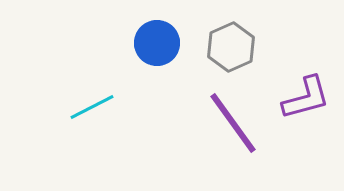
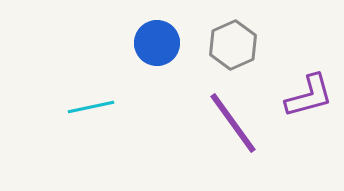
gray hexagon: moved 2 px right, 2 px up
purple L-shape: moved 3 px right, 2 px up
cyan line: moved 1 px left; rotated 15 degrees clockwise
